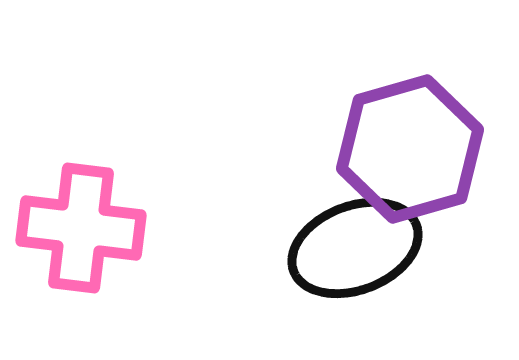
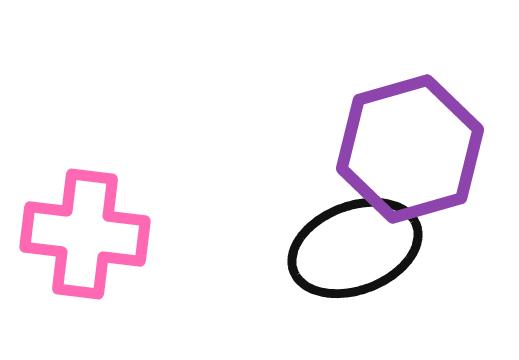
pink cross: moved 4 px right, 6 px down
